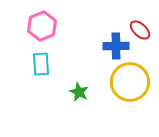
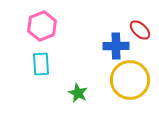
yellow circle: moved 2 px up
green star: moved 1 px left, 1 px down
